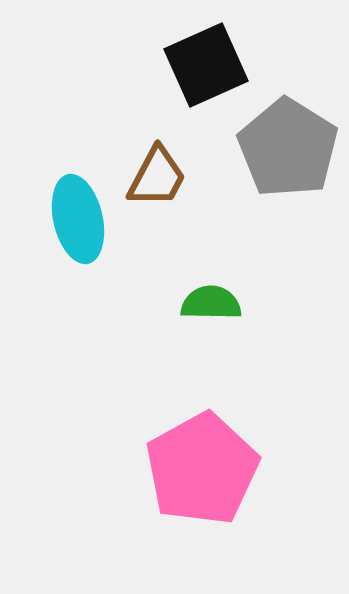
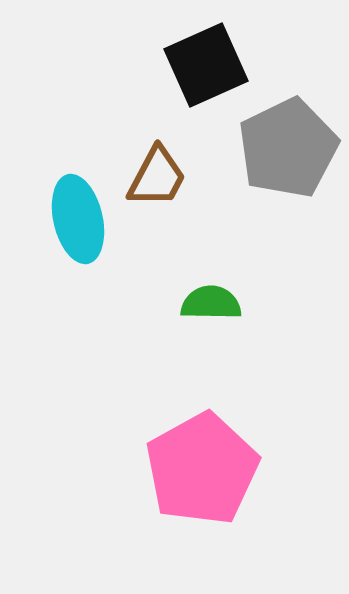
gray pentagon: rotated 14 degrees clockwise
